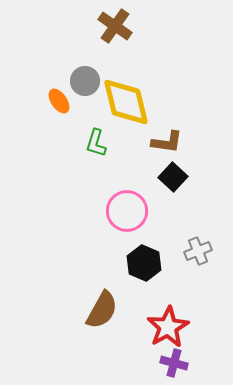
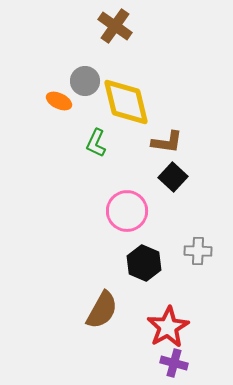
orange ellipse: rotated 30 degrees counterclockwise
green L-shape: rotated 8 degrees clockwise
gray cross: rotated 24 degrees clockwise
